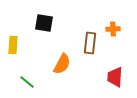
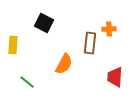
black square: rotated 18 degrees clockwise
orange cross: moved 4 px left
orange semicircle: moved 2 px right
